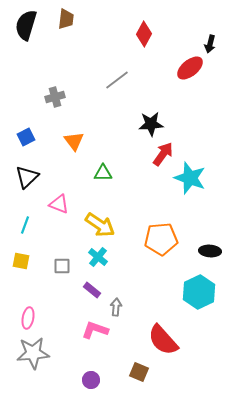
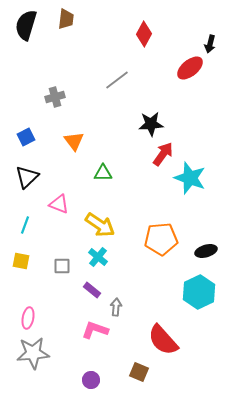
black ellipse: moved 4 px left; rotated 20 degrees counterclockwise
